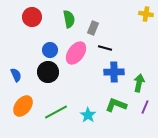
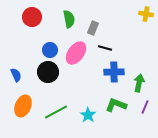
orange ellipse: rotated 15 degrees counterclockwise
